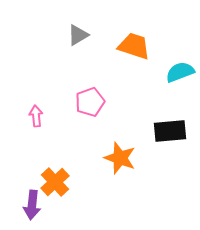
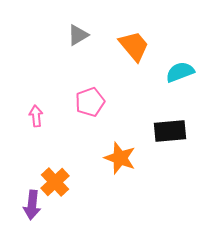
orange trapezoid: rotated 32 degrees clockwise
